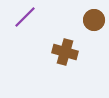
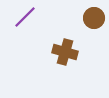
brown circle: moved 2 px up
